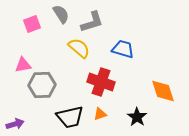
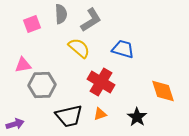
gray semicircle: rotated 30 degrees clockwise
gray L-shape: moved 1 px left, 2 px up; rotated 15 degrees counterclockwise
red cross: rotated 12 degrees clockwise
black trapezoid: moved 1 px left, 1 px up
